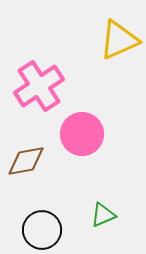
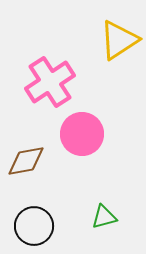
yellow triangle: rotated 9 degrees counterclockwise
pink cross: moved 11 px right, 4 px up
green triangle: moved 1 px right, 2 px down; rotated 8 degrees clockwise
black circle: moved 8 px left, 4 px up
